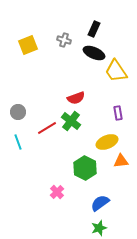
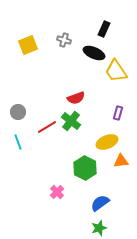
black rectangle: moved 10 px right
purple rectangle: rotated 24 degrees clockwise
red line: moved 1 px up
